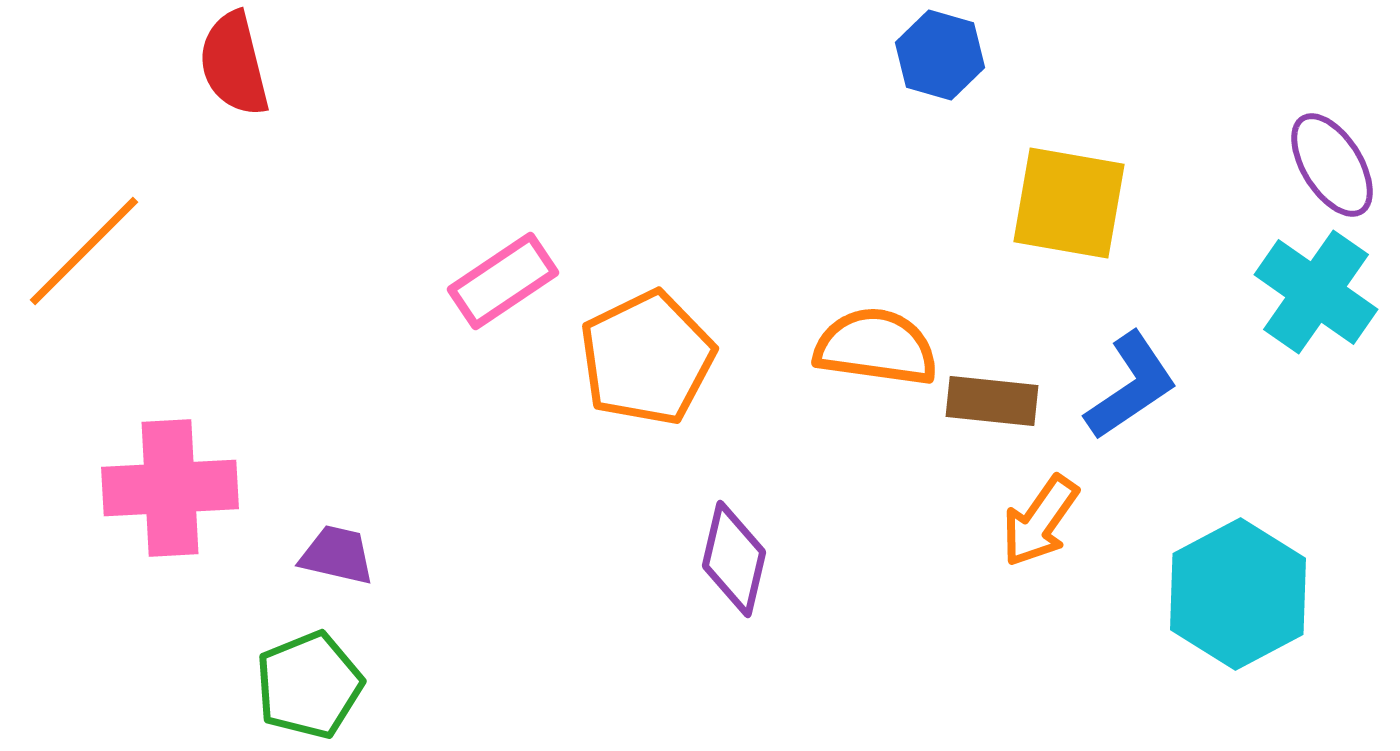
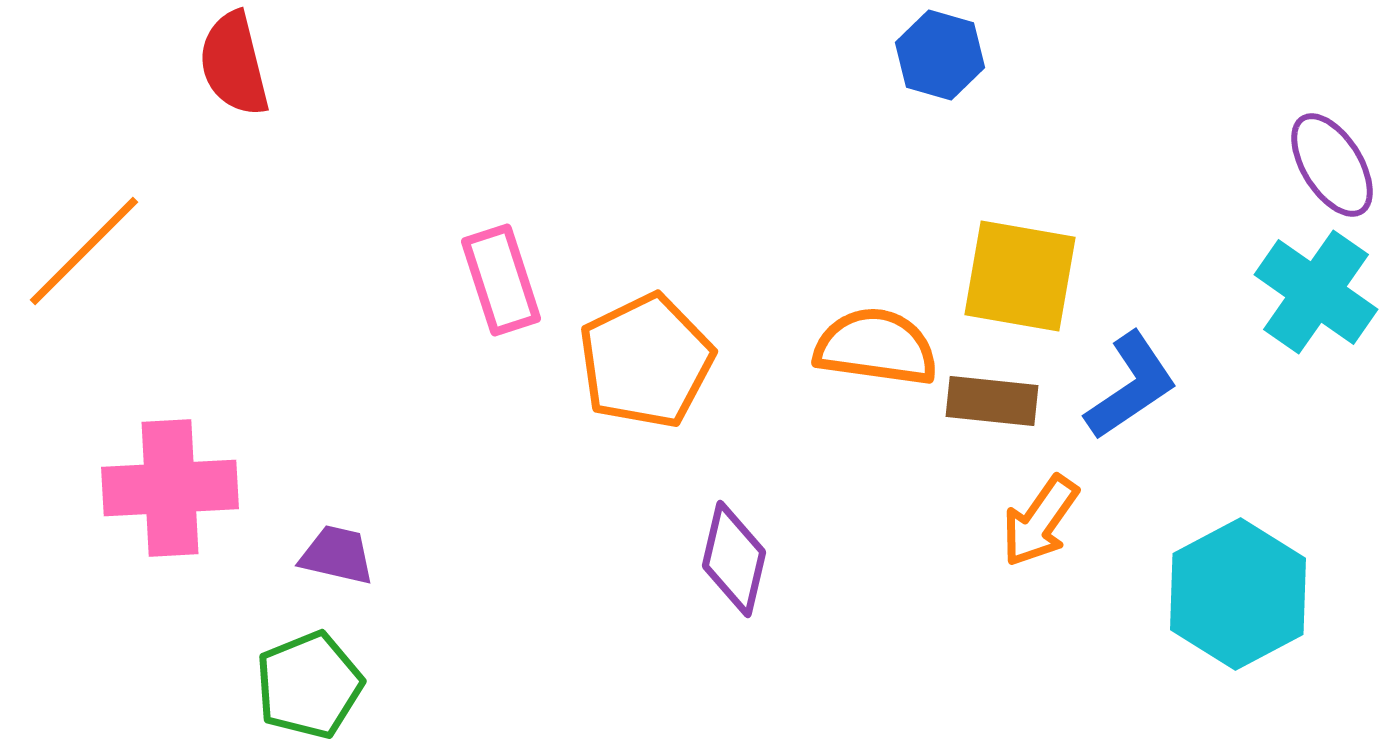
yellow square: moved 49 px left, 73 px down
pink rectangle: moved 2 px left, 1 px up; rotated 74 degrees counterclockwise
orange pentagon: moved 1 px left, 3 px down
